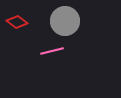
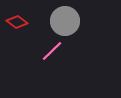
pink line: rotated 30 degrees counterclockwise
